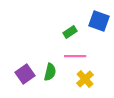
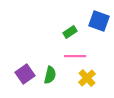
green semicircle: moved 3 px down
yellow cross: moved 2 px right, 1 px up
